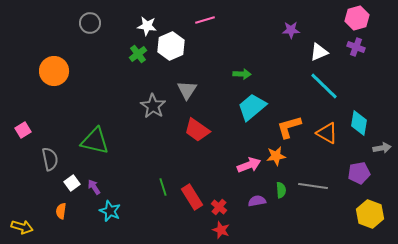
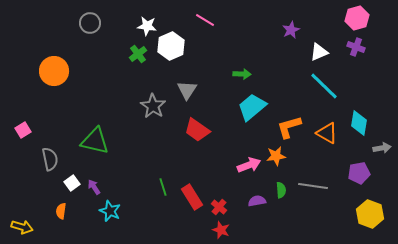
pink line: rotated 48 degrees clockwise
purple star: rotated 24 degrees counterclockwise
